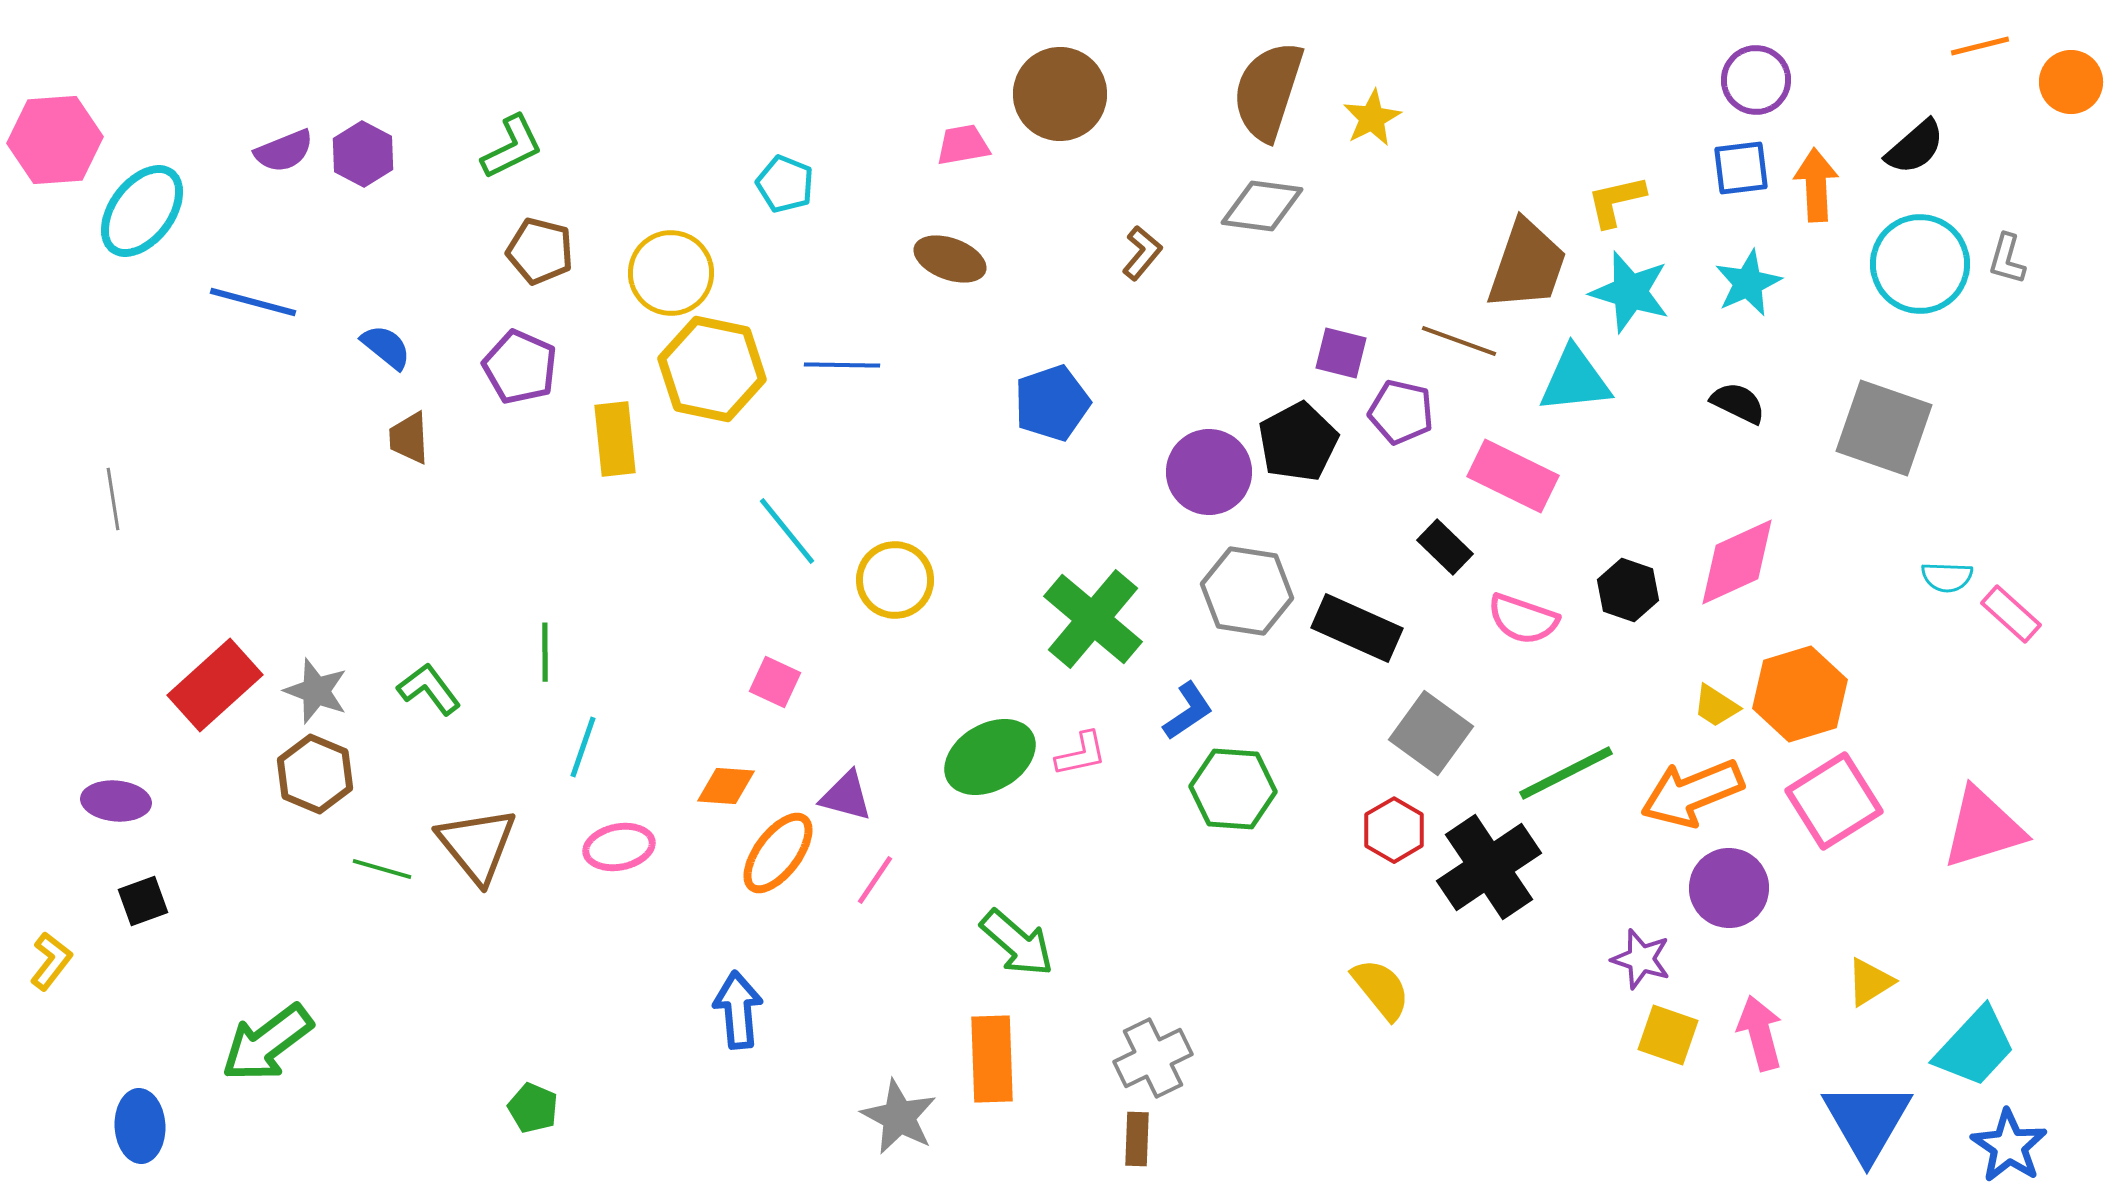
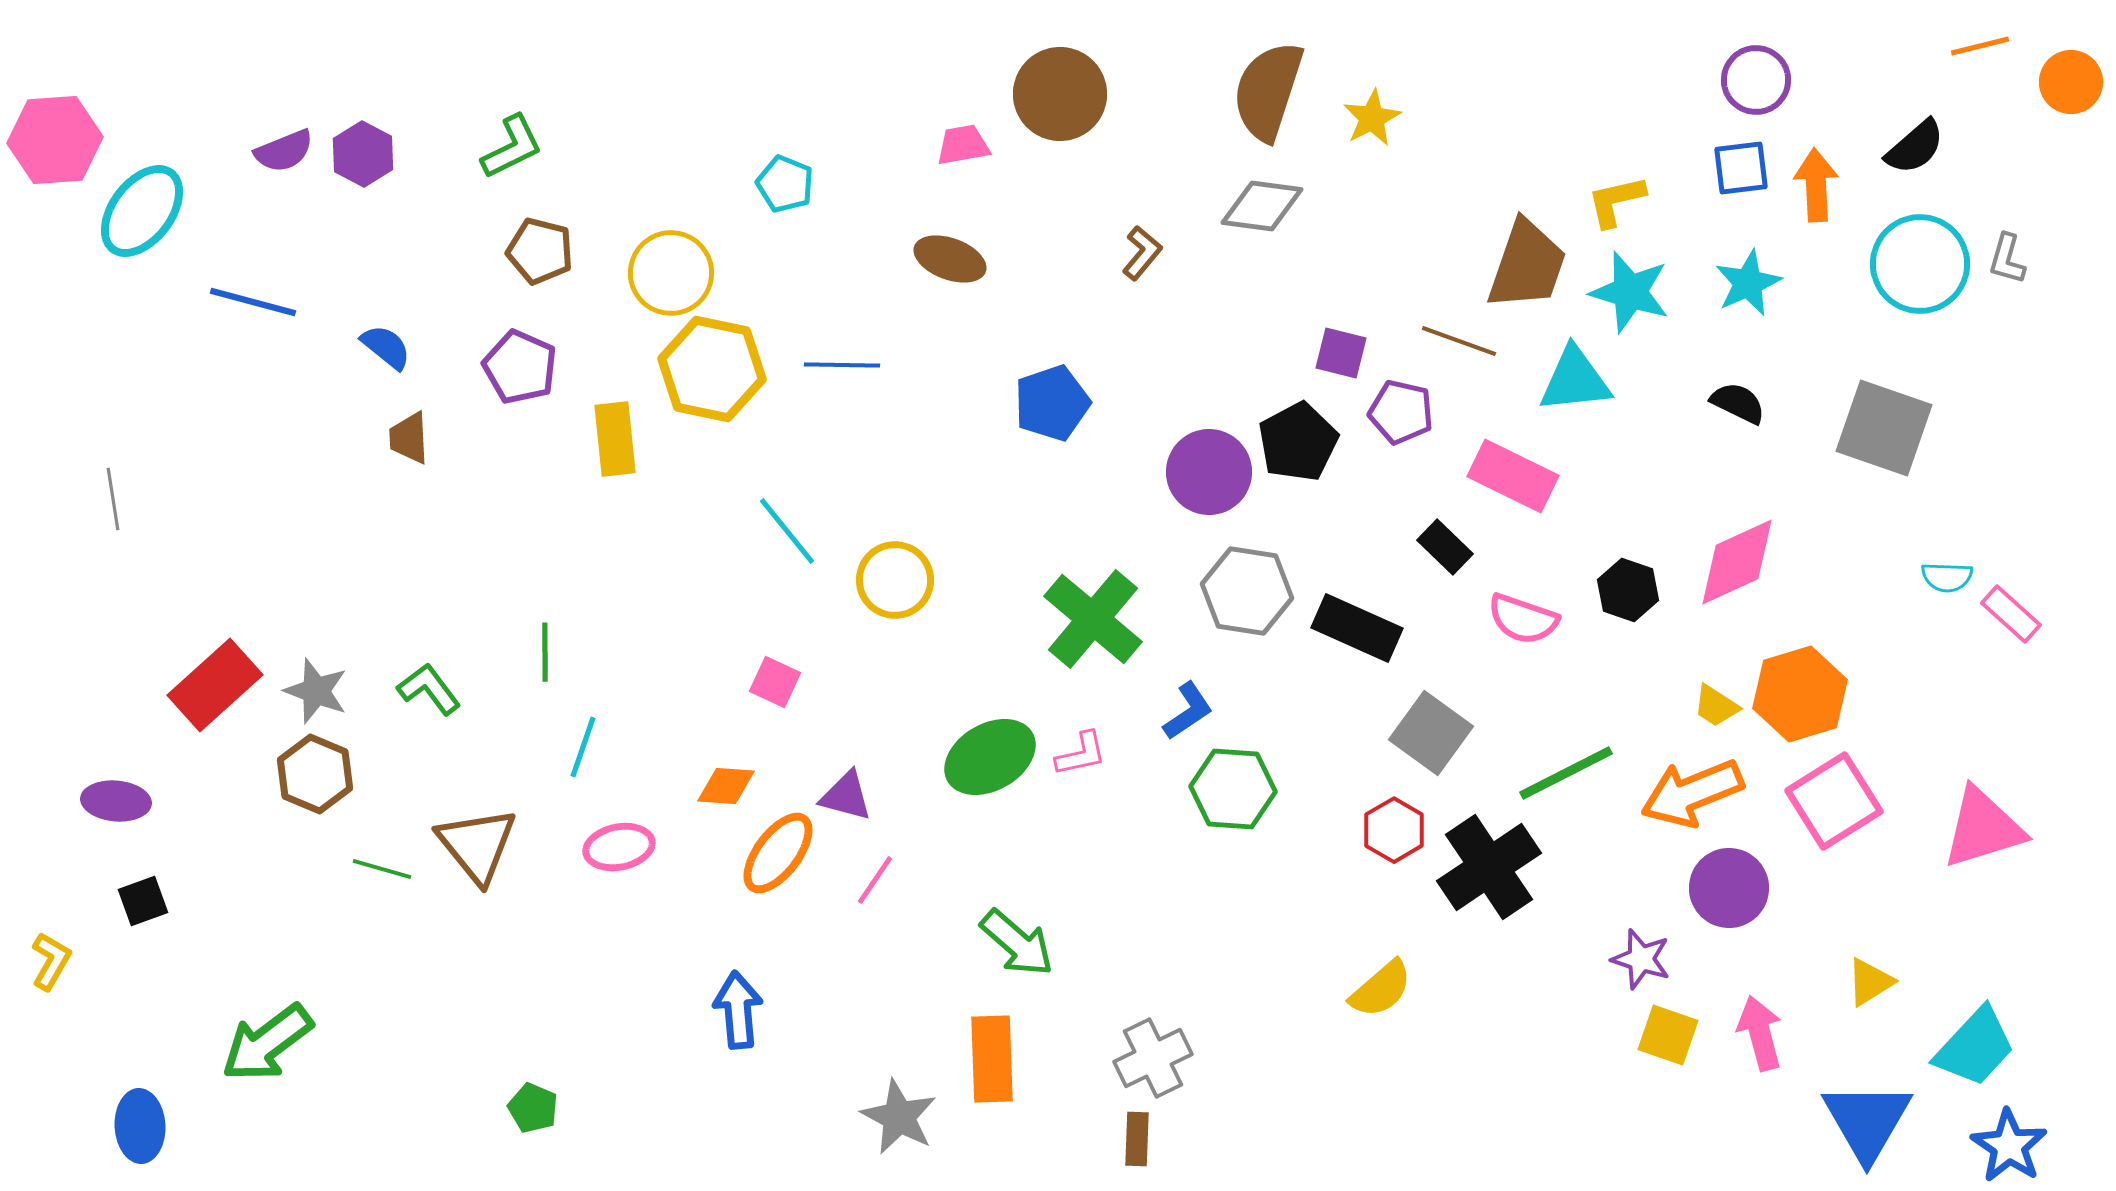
yellow L-shape at (51, 961): rotated 8 degrees counterclockwise
yellow semicircle at (1381, 989): rotated 88 degrees clockwise
